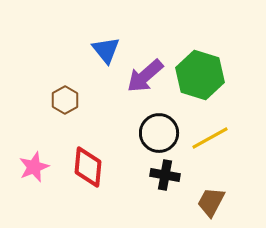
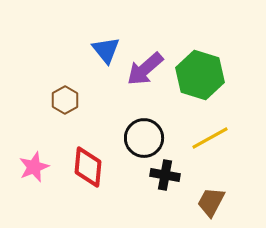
purple arrow: moved 7 px up
black circle: moved 15 px left, 5 px down
